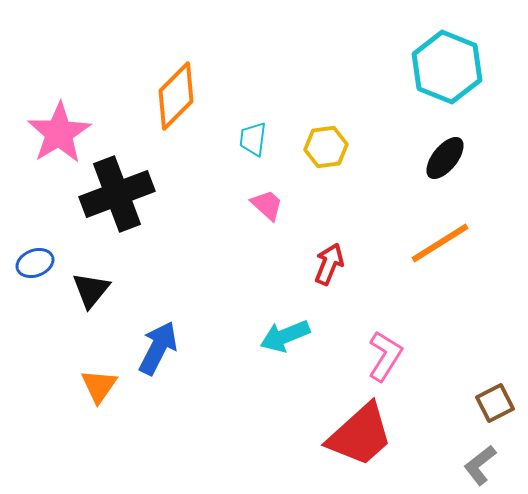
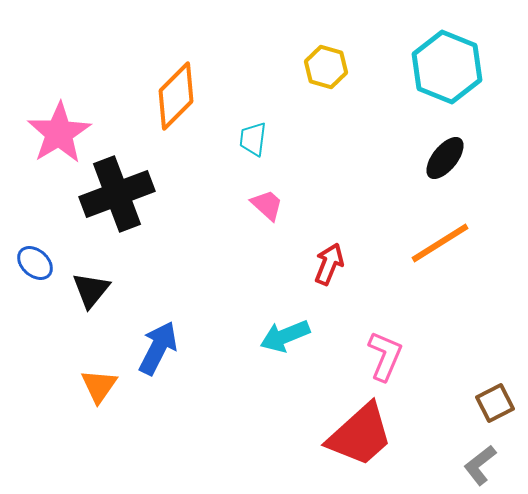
yellow hexagon: moved 80 px up; rotated 24 degrees clockwise
blue ellipse: rotated 63 degrees clockwise
pink L-shape: rotated 9 degrees counterclockwise
